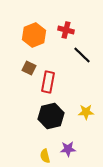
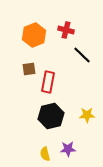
brown square: moved 1 px down; rotated 32 degrees counterclockwise
yellow star: moved 1 px right, 3 px down
yellow semicircle: moved 2 px up
